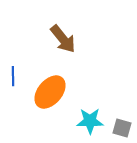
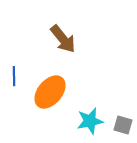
blue line: moved 1 px right
cyan star: rotated 12 degrees counterclockwise
gray square: moved 1 px right, 3 px up
